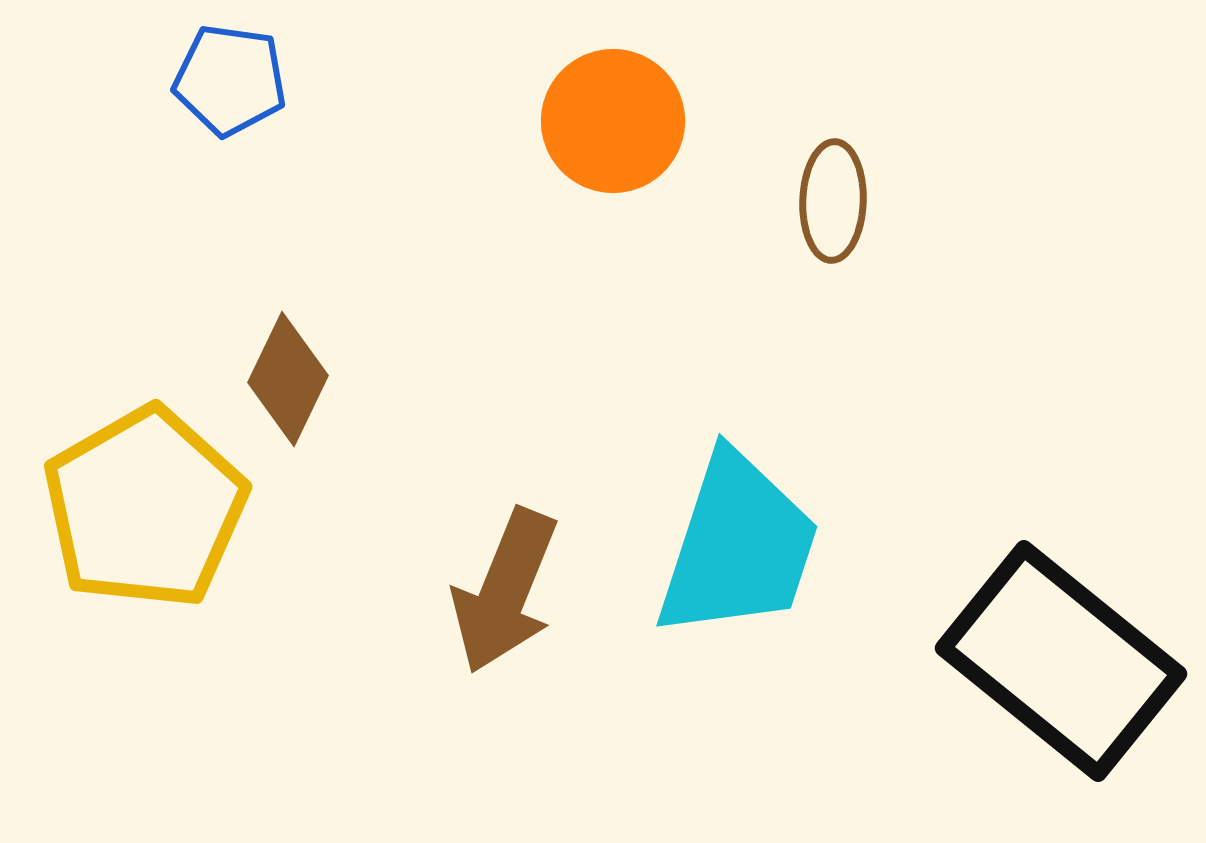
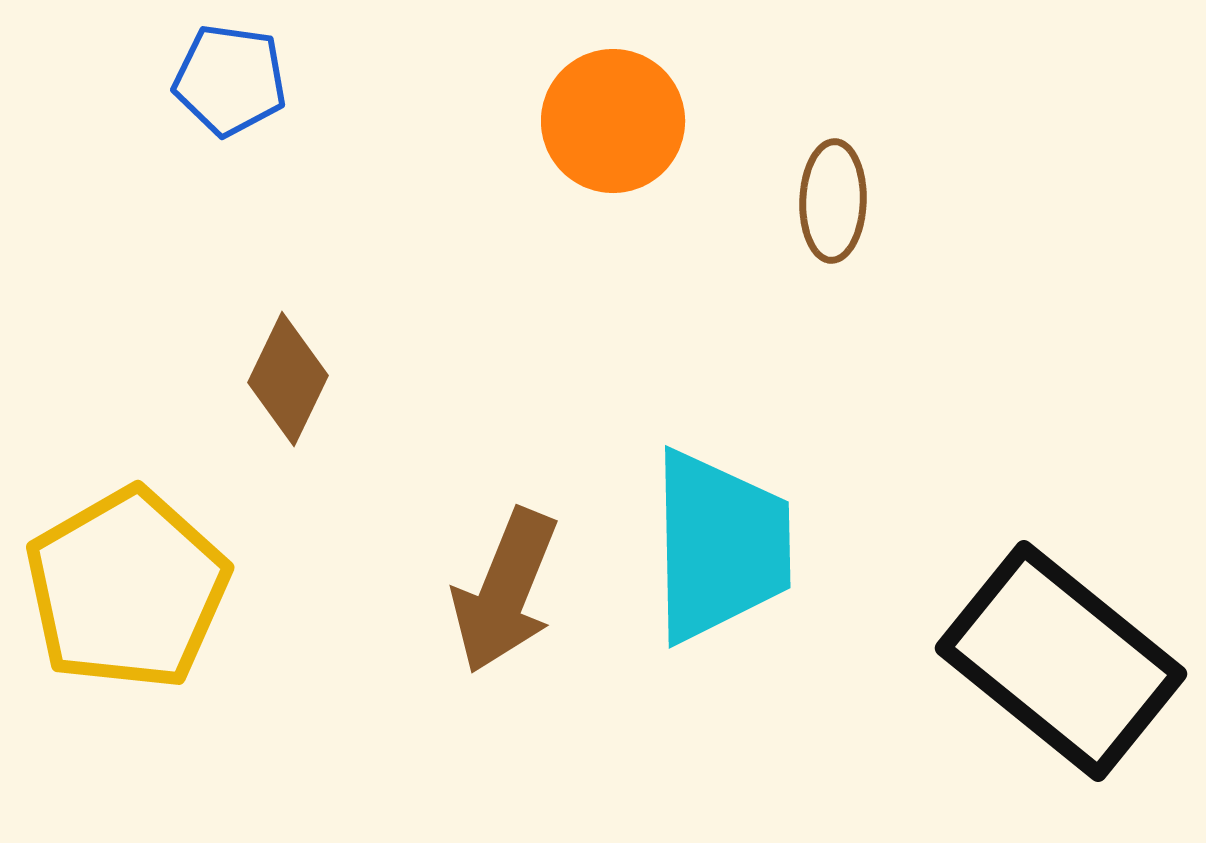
yellow pentagon: moved 18 px left, 81 px down
cyan trapezoid: moved 18 px left; rotated 19 degrees counterclockwise
